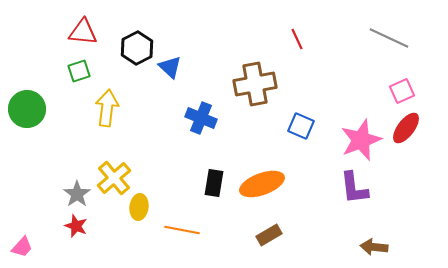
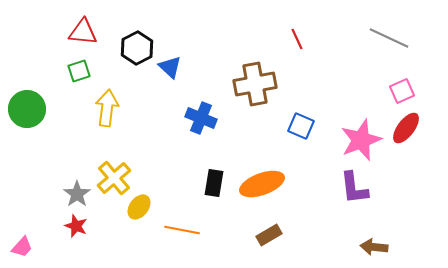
yellow ellipse: rotated 30 degrees clockwise
